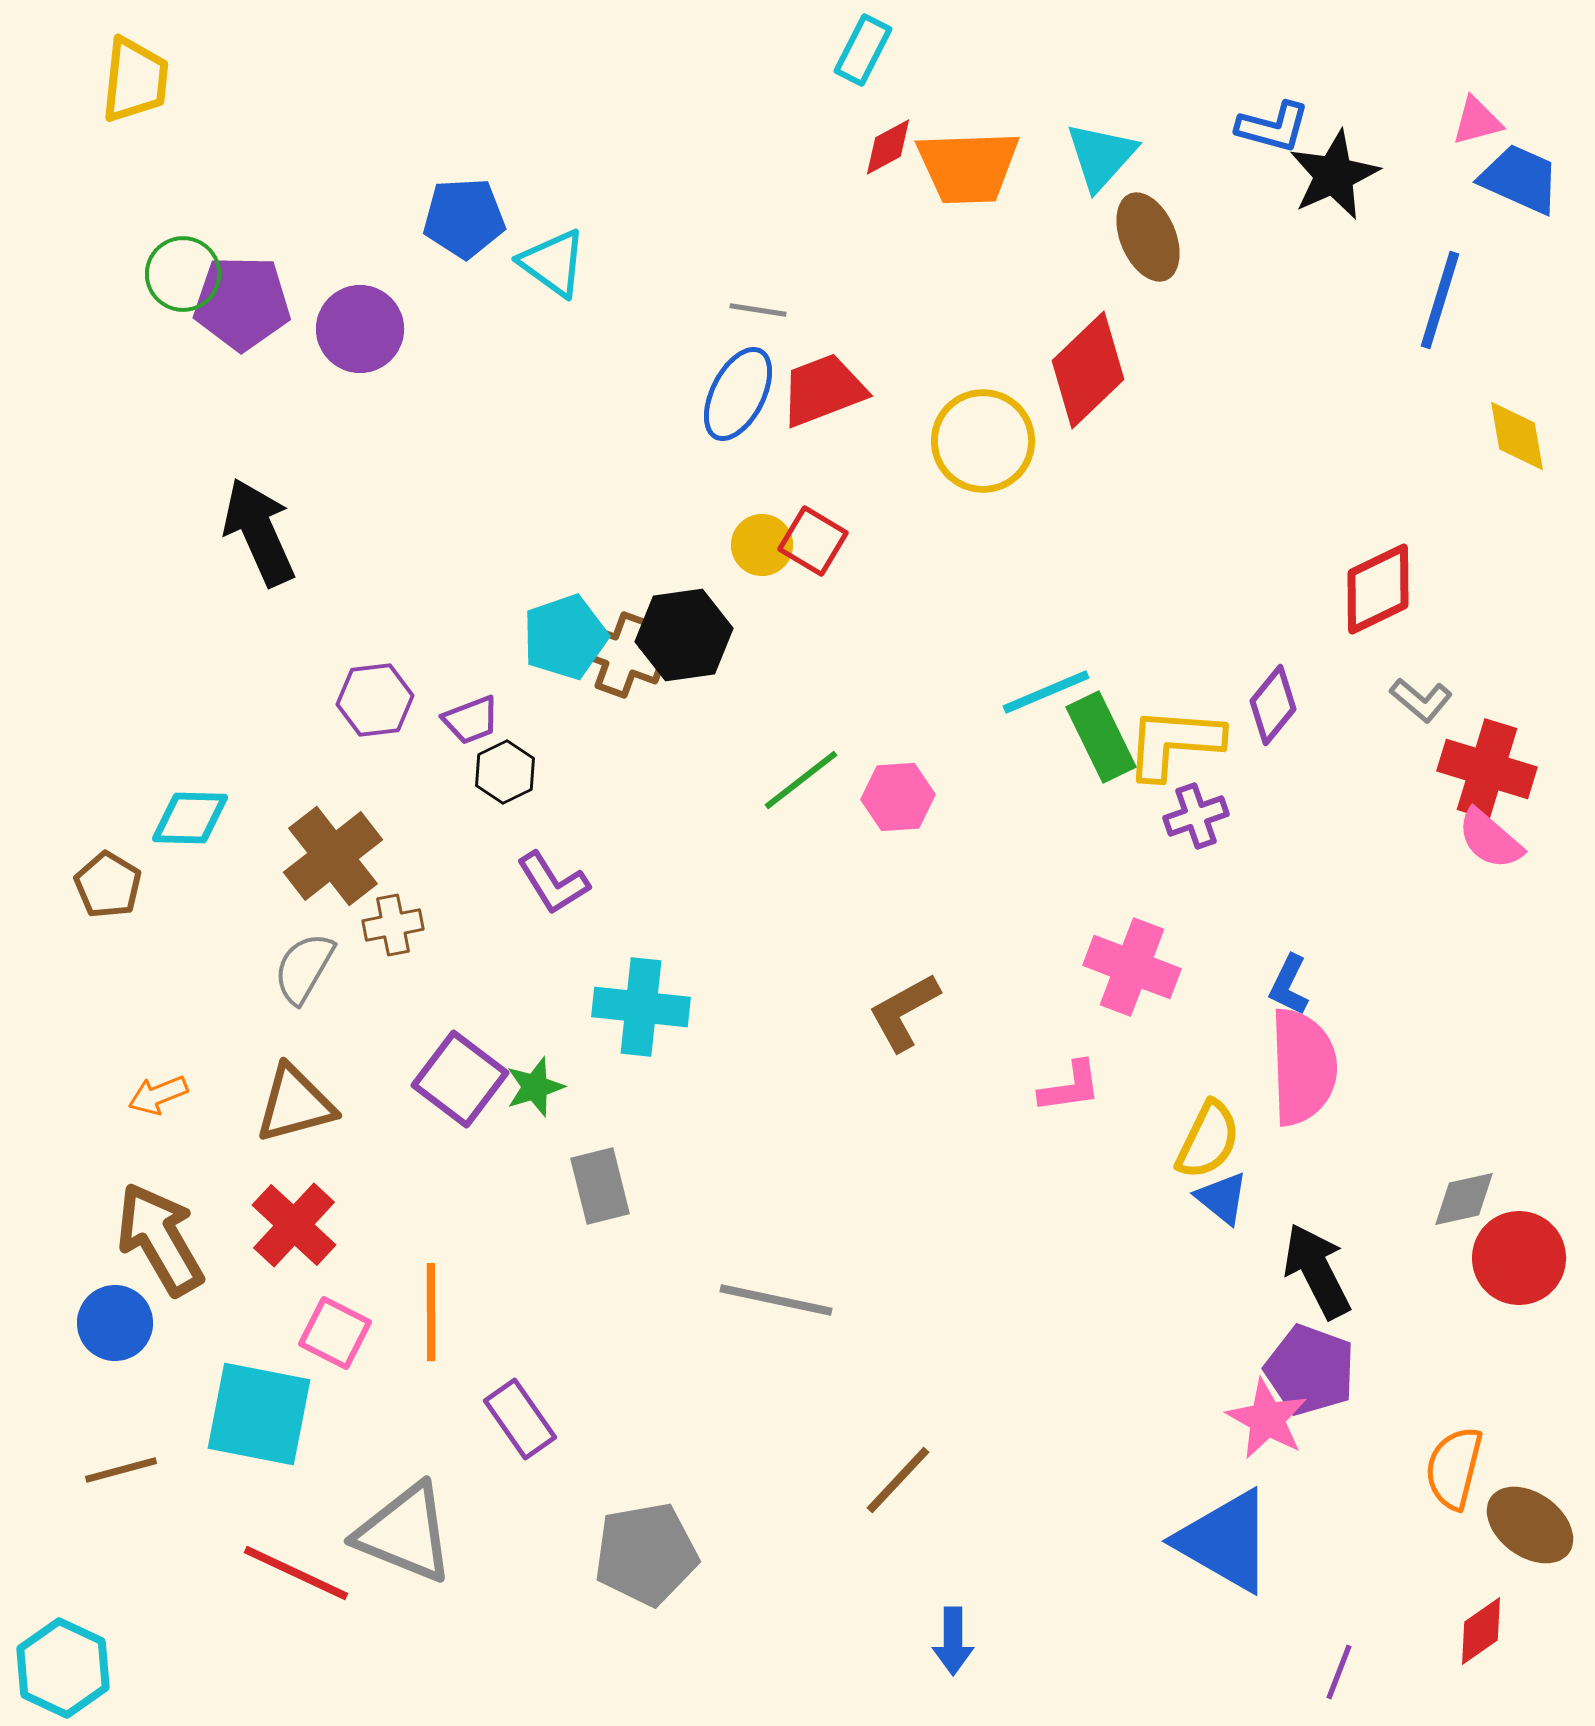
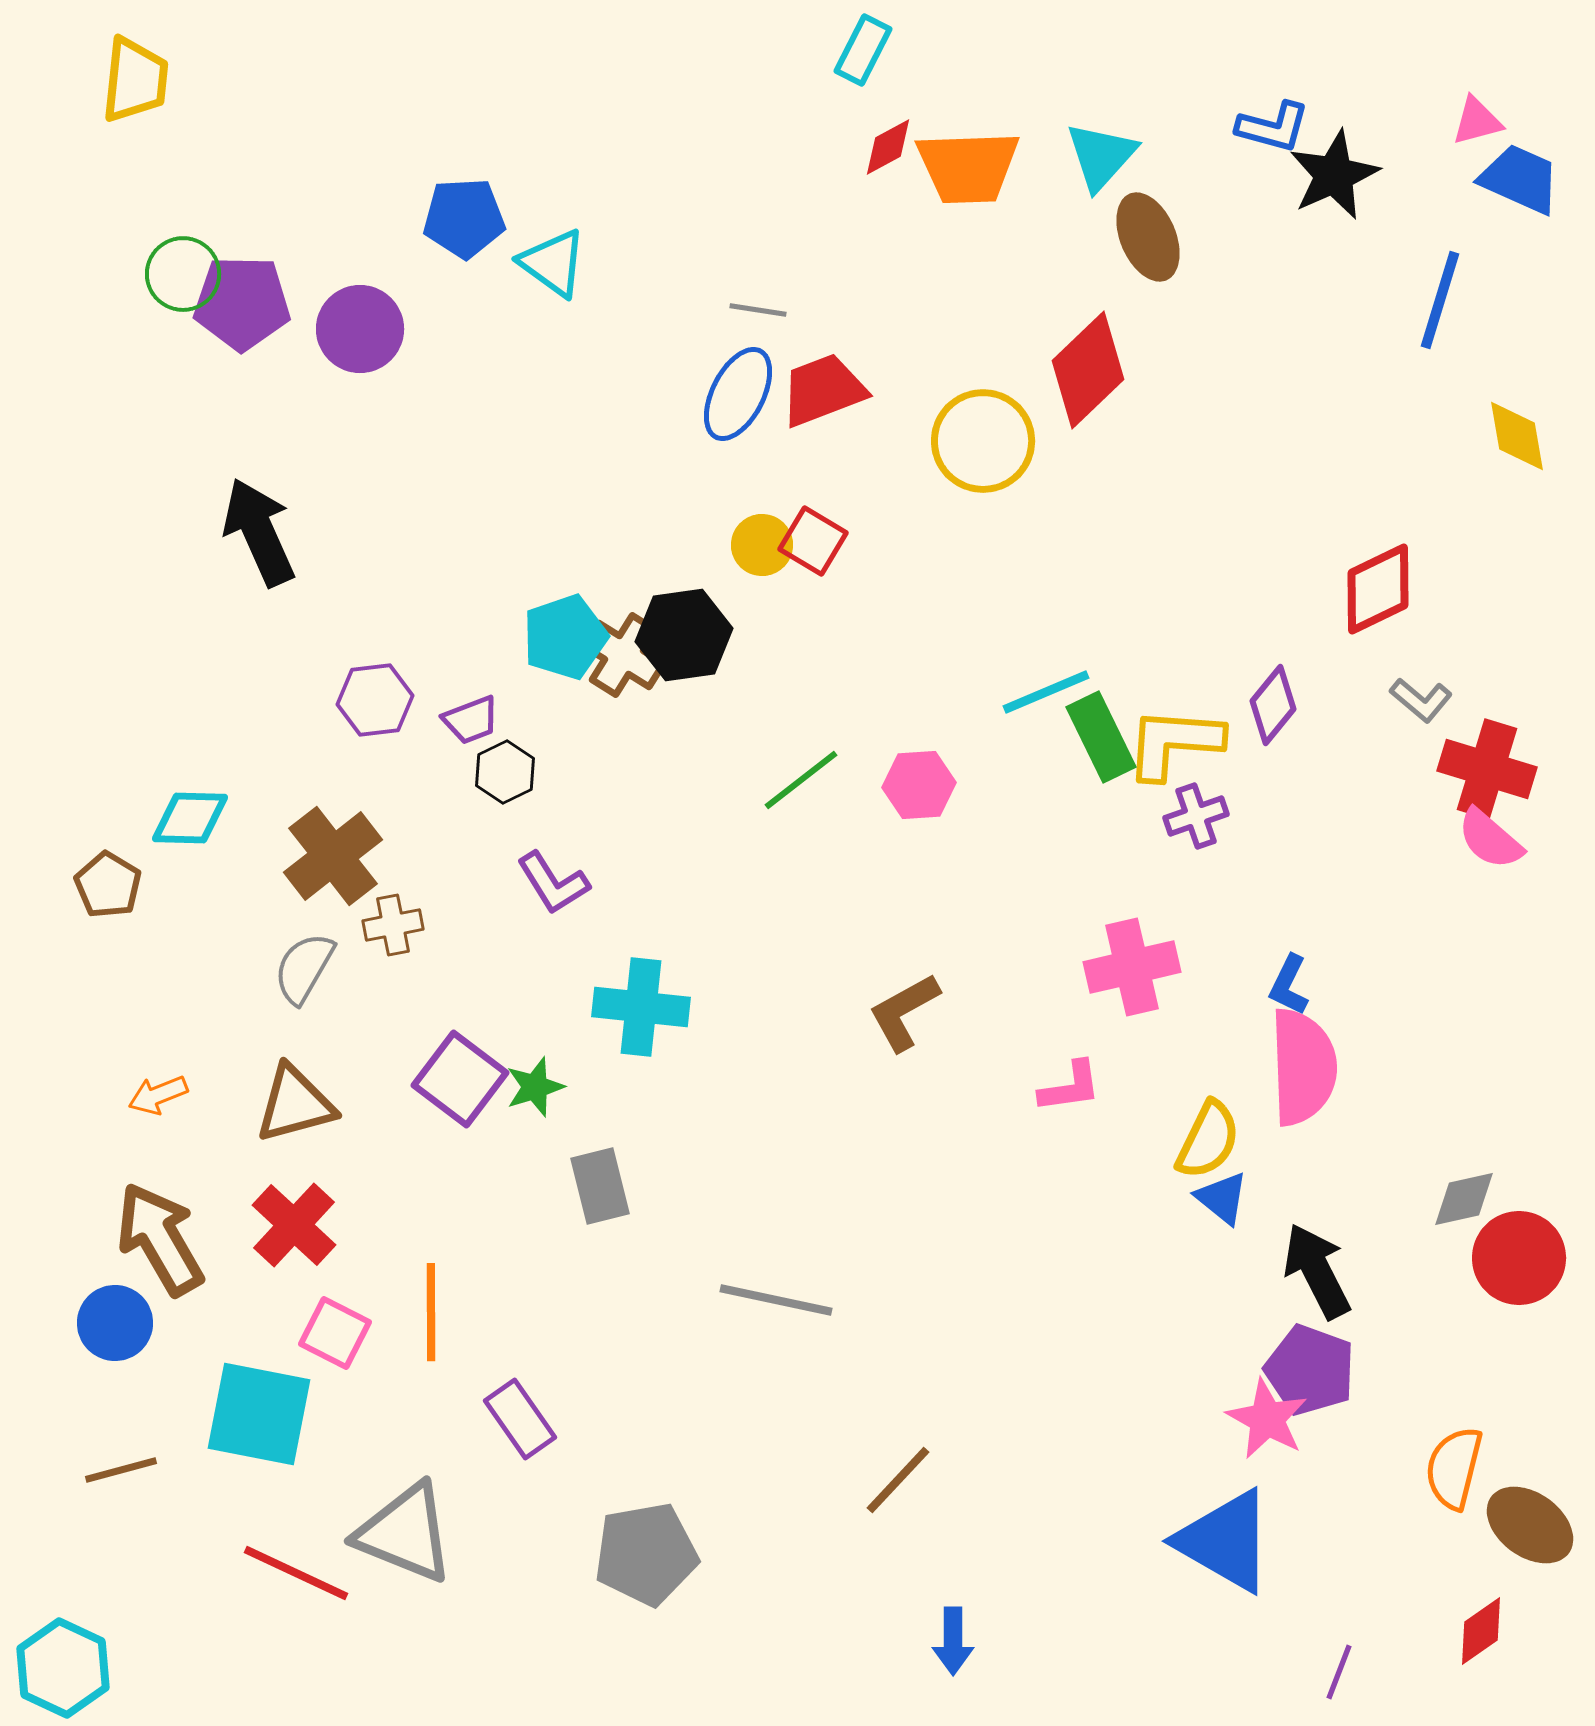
brown cross at (624, 655): rotated 12 degrees clockwise
pink hexagon at (898, 797): moved 21 px right, 12 px up
pink cross at (1132, 967): rotated 34 degrees counterclockwise
